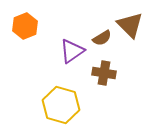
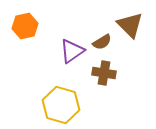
orange hexagon: rotated 10 degrees clockwise
brown semicircle: moved 4 px down
